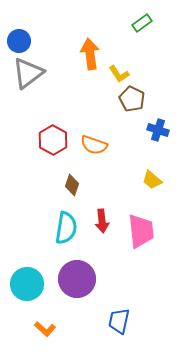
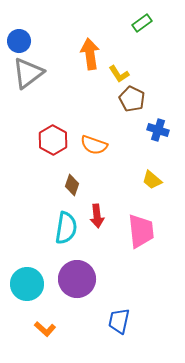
red arrow: moved 5 px left, 5 px up
